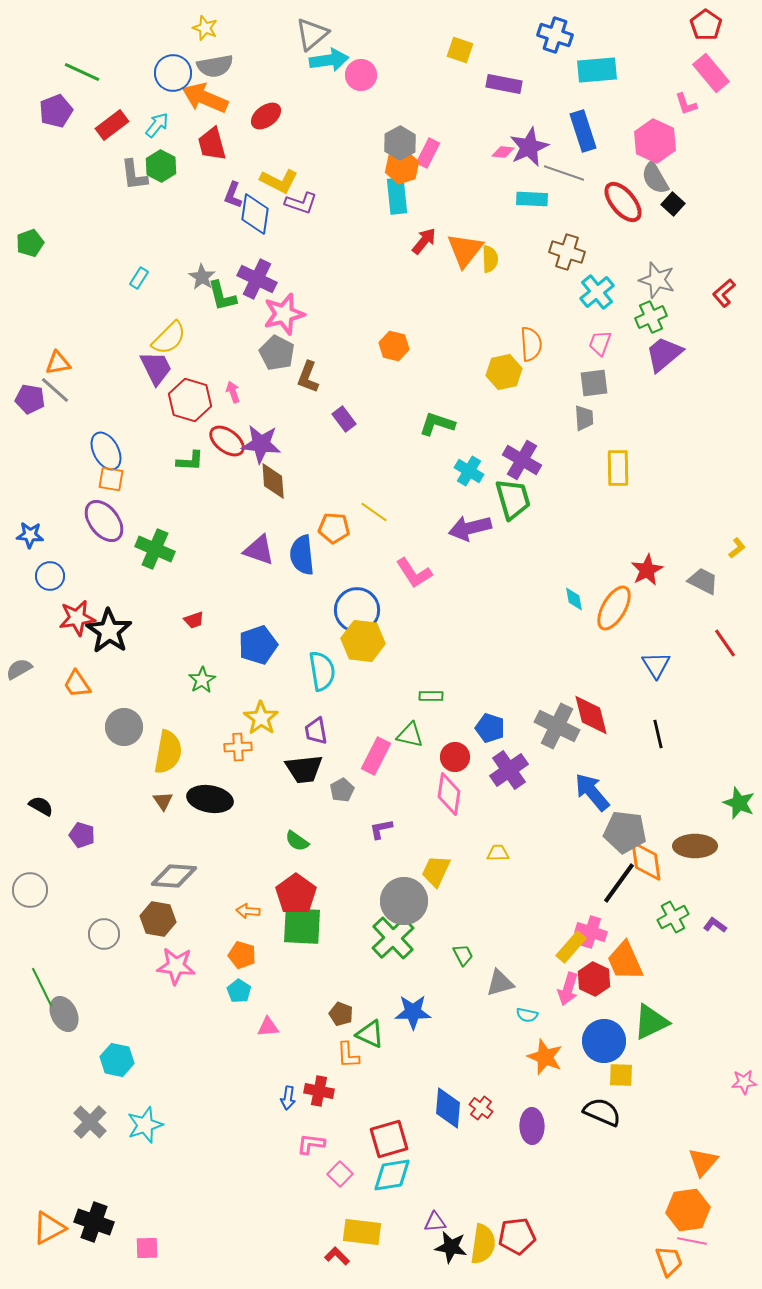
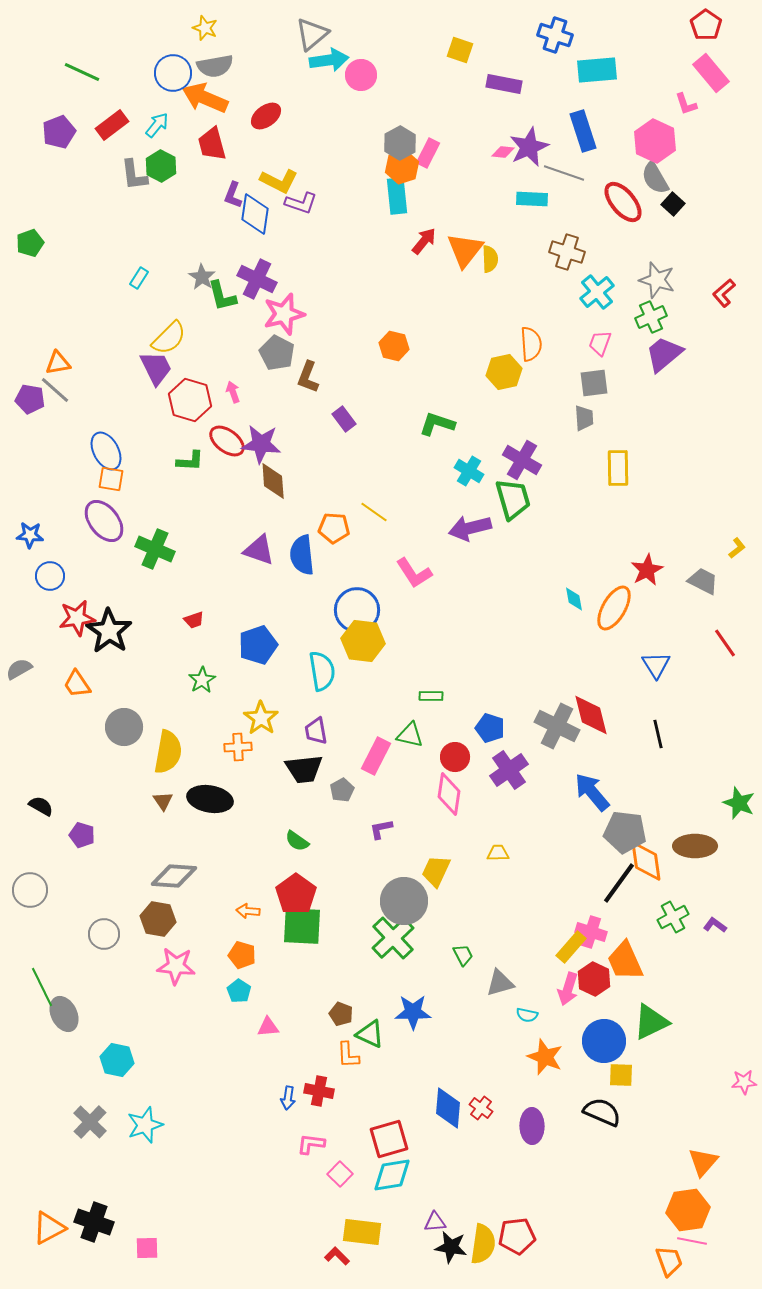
purple pentagon at (56, 111): moved 3 px right, 21 px down
